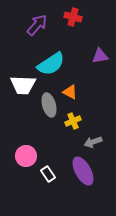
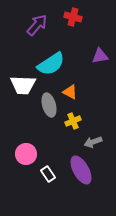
pink circle: moved 2 px up
purple ellipse: moved 2 px left, 1 px up
